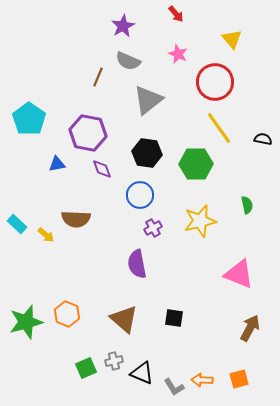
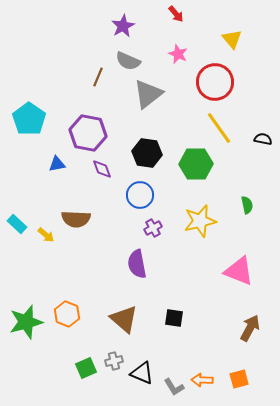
gray triangle: moved 6 px up
pink triangle: moved 3 px up
